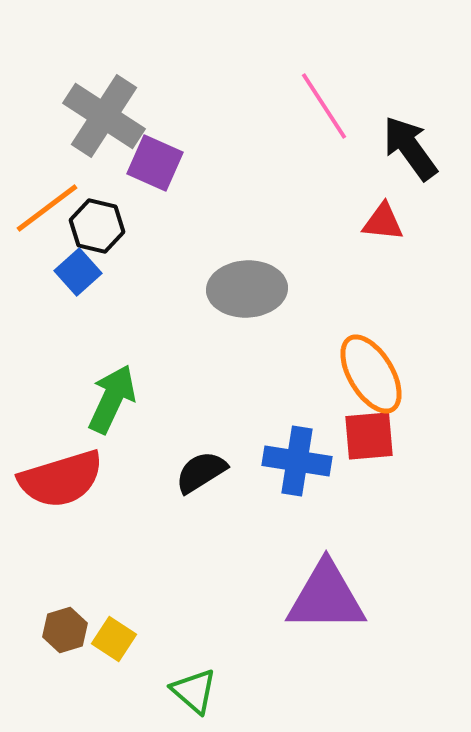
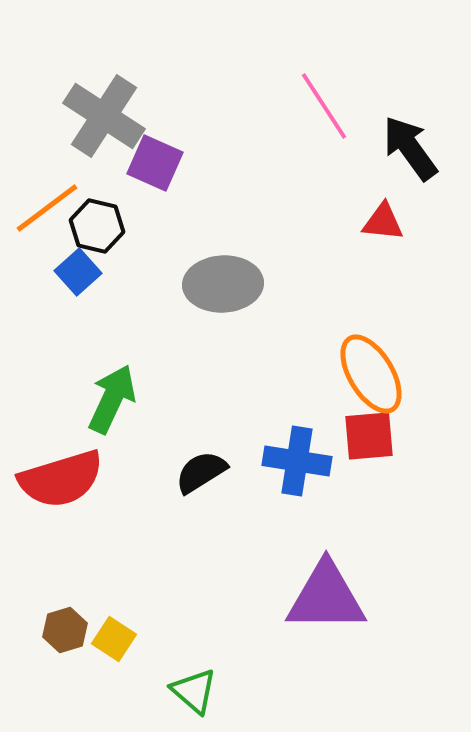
gray ellipse: moved 24 px left, 5 px up
